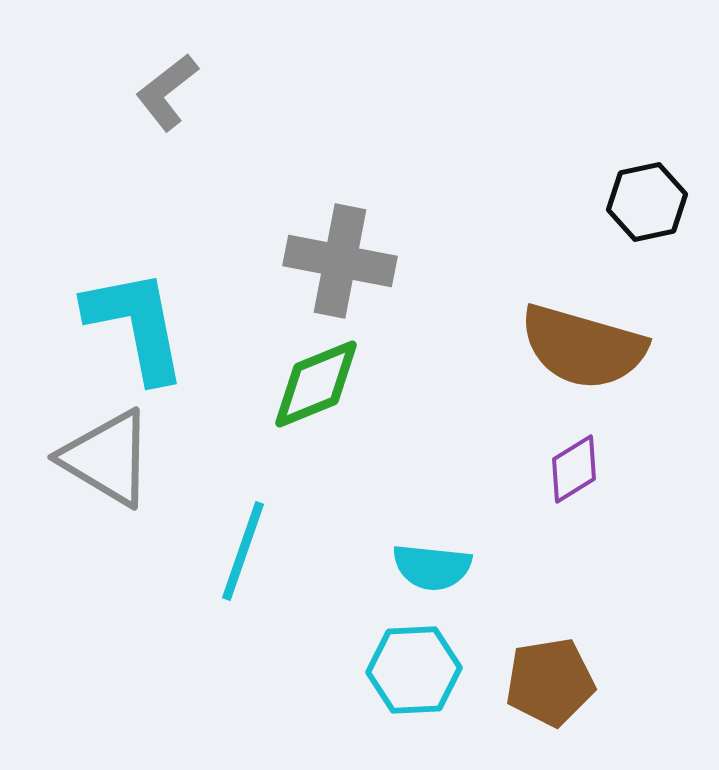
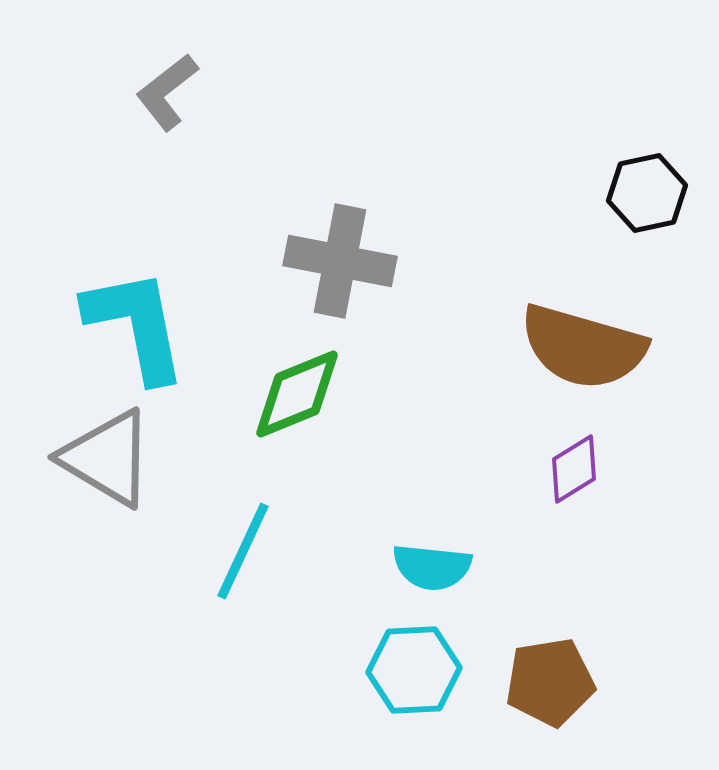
black hexagon: moved 9 px up
green diamond: moved 19 px left, 10 px down
cyan line: rotated 6 degrees clockwise
